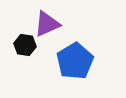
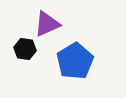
black hexagon: moved 4 px down
